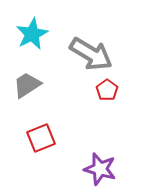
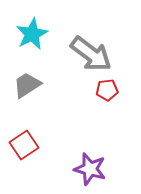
gray arrow: rotated 6 degrees clockwise
red pentagon: rotated 30 degrees clockwise
red square: moved 17 px left, 7 px down; rotated 12 degrees counterclockwise
purple star: moved 10 px left
